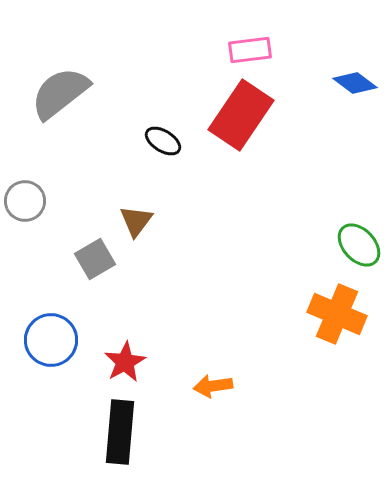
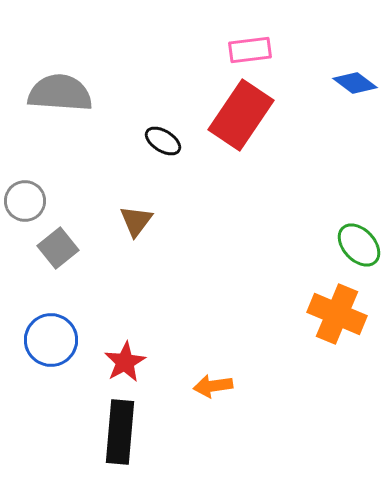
gray semicircle: rotated 42 degrees clockwise
gray square: moved 37 px left, 11 px up; rotated 9 degrees counterclockwise
